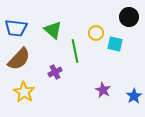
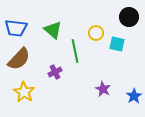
cyan square: moved 2 px right
purple star: moved 1 px up
